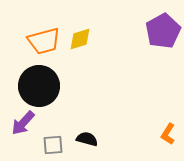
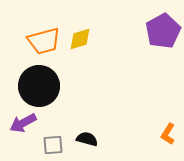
purple arrow: rotated 20 degrees clockwise
